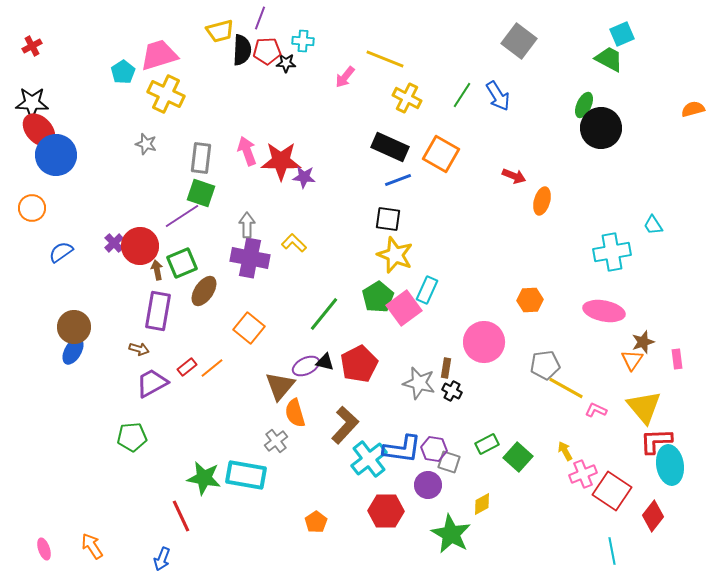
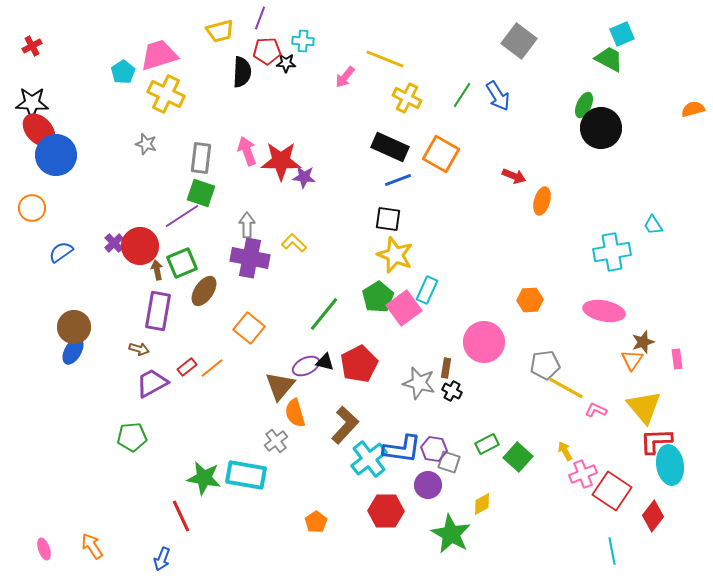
black semicircle at (242, 50): moved 22 px down
